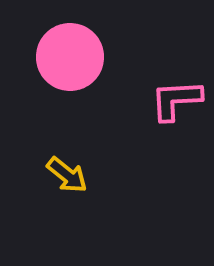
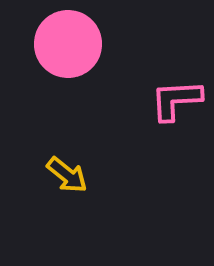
pink circle: moved 2 px left, 13 px up
